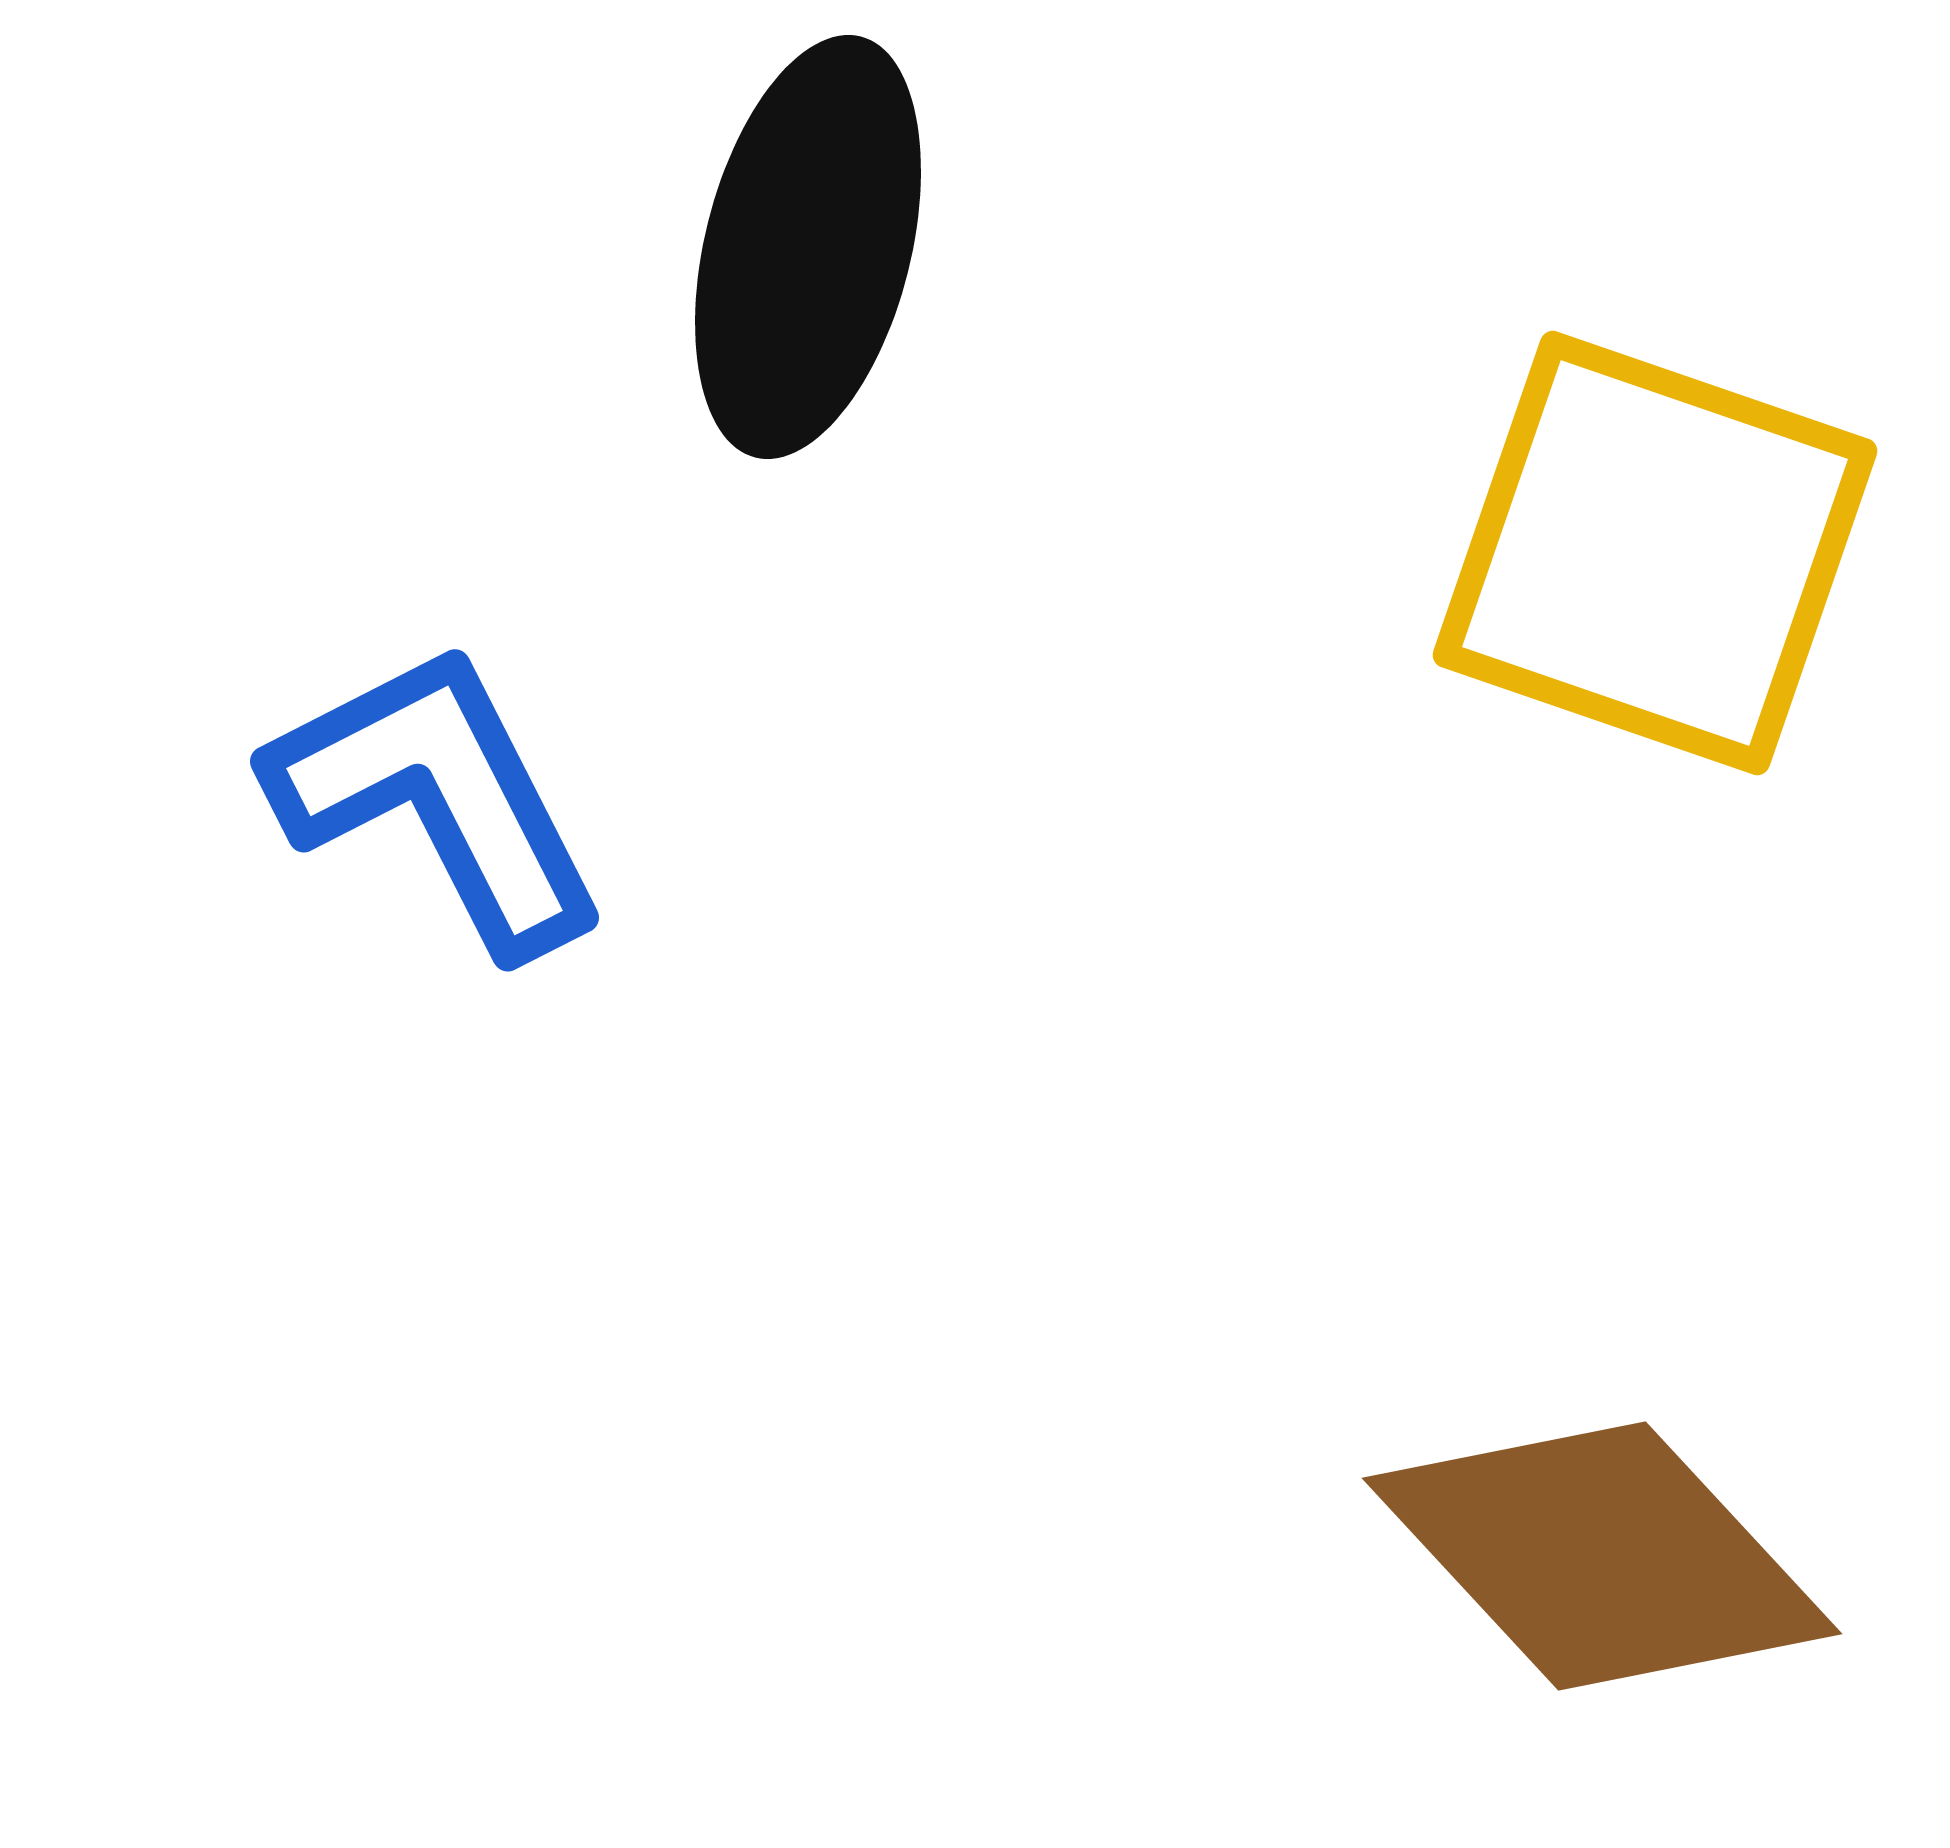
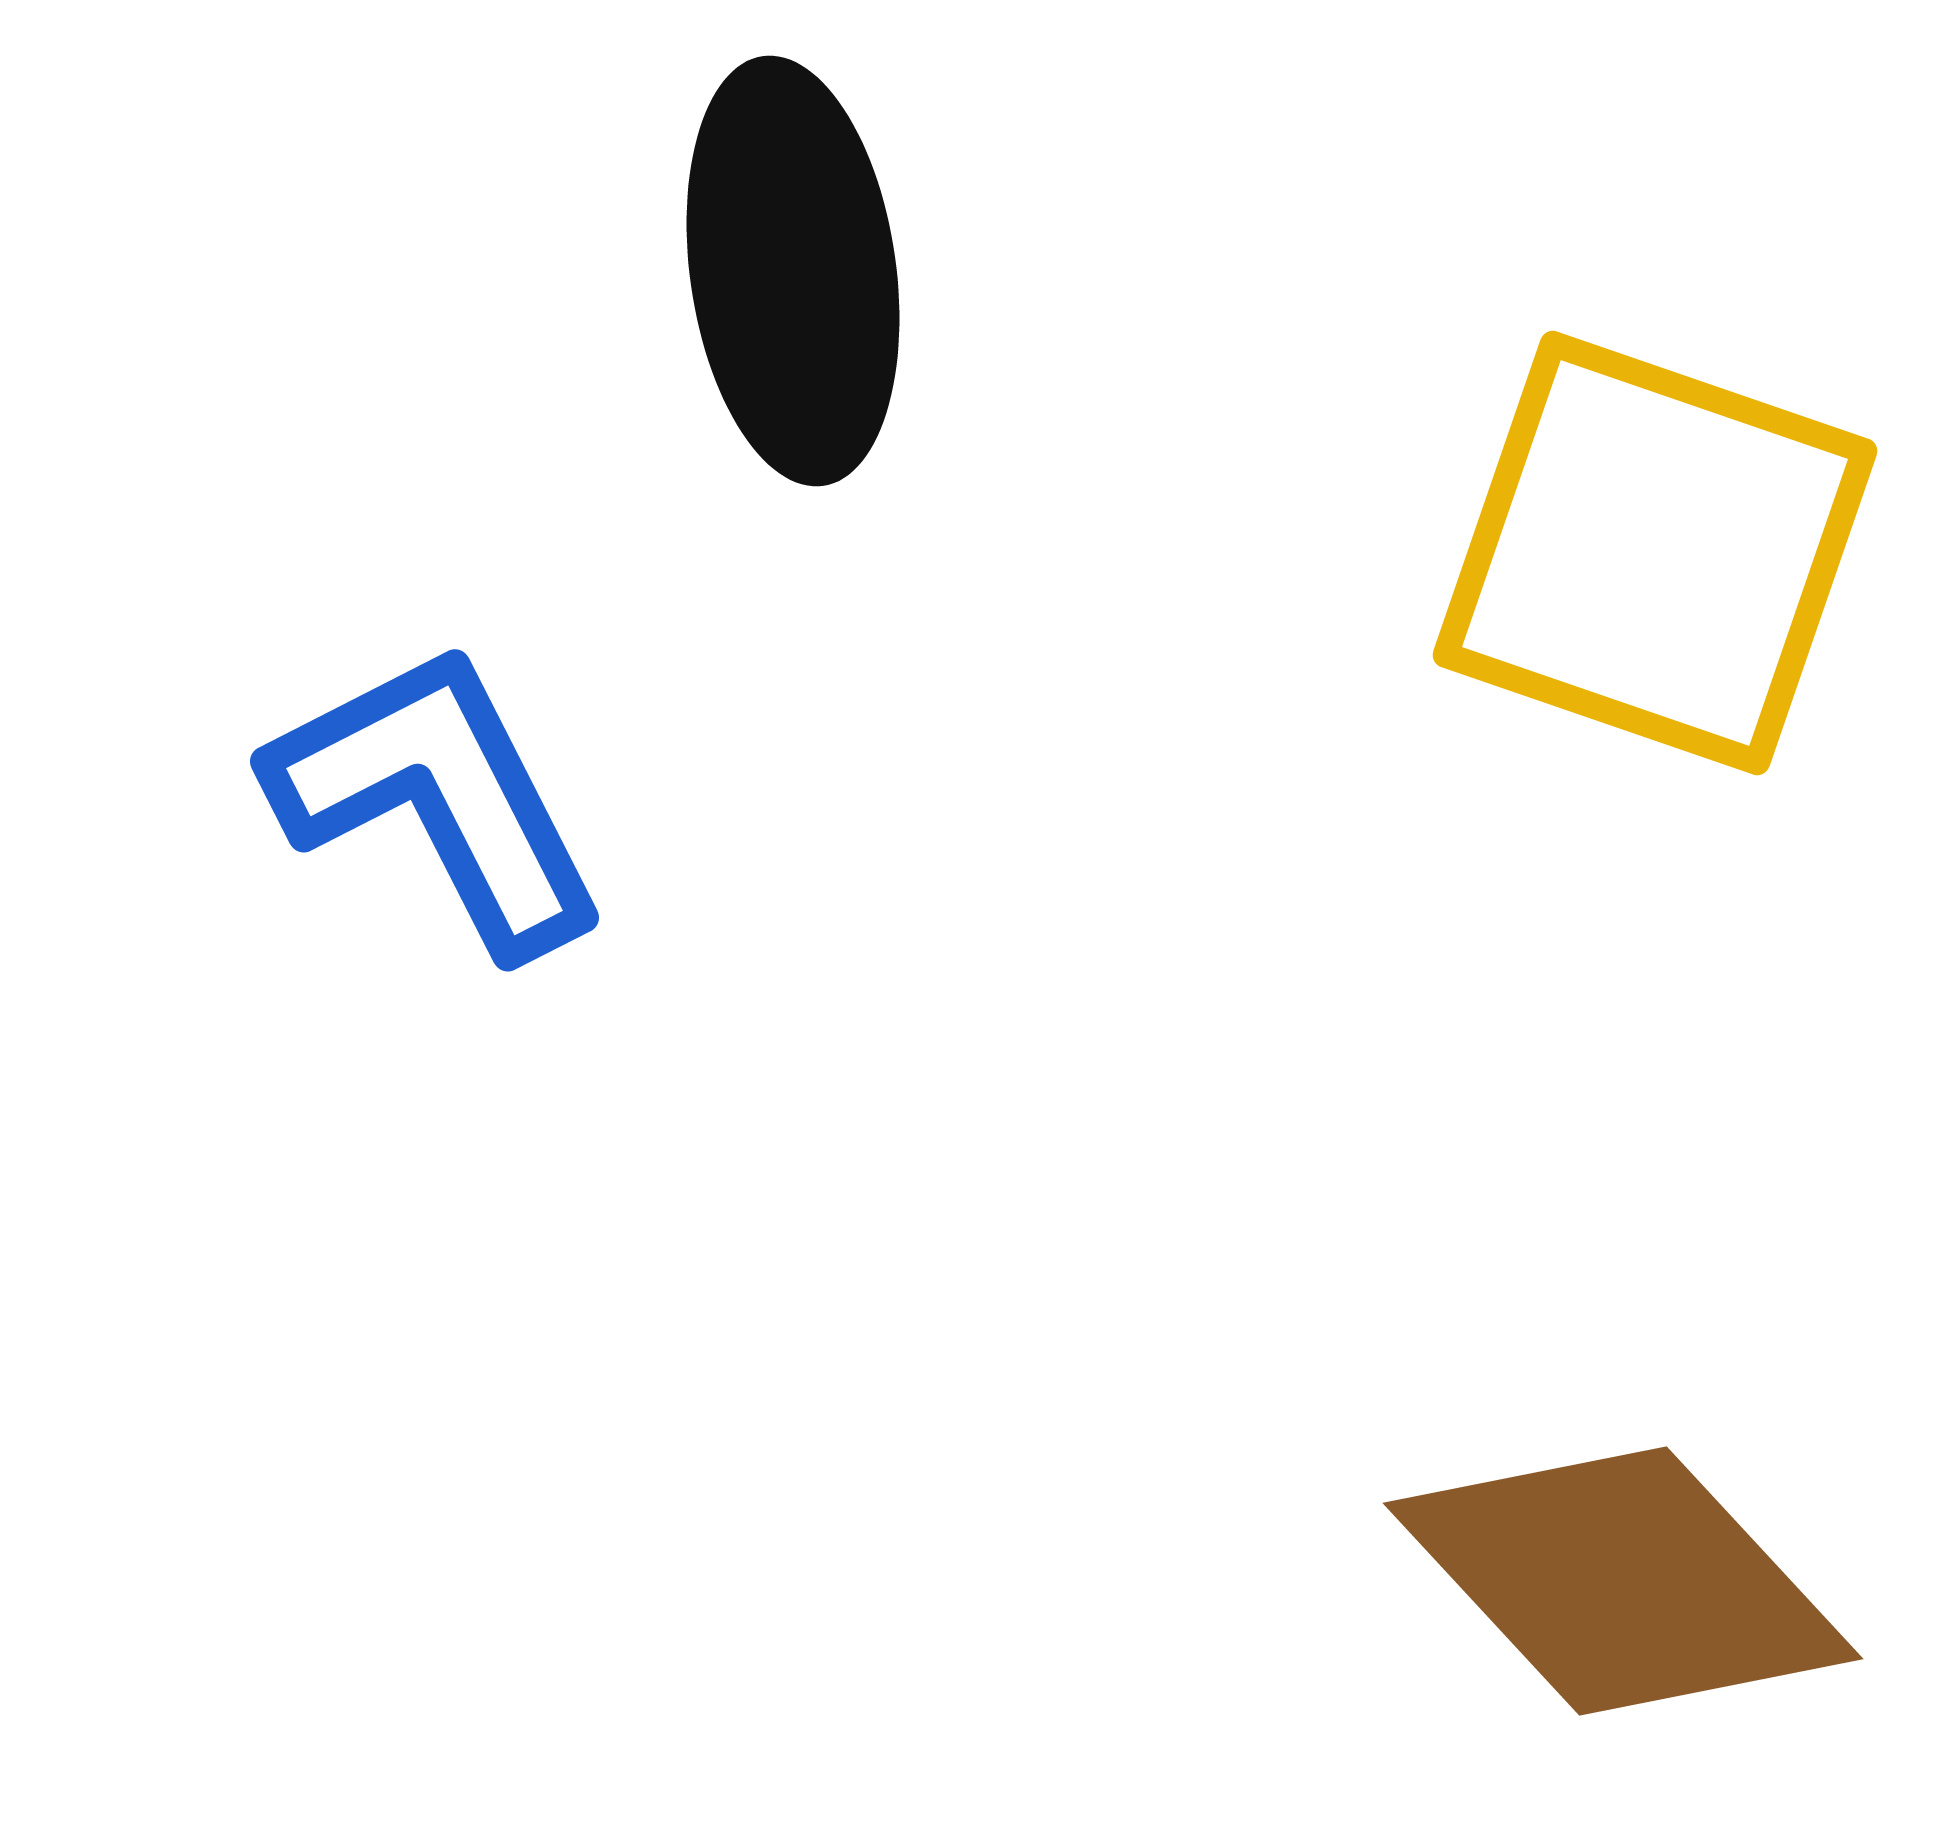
black ellipse: moved 15 px left, 24 px down; rotated 22 degrees counterclockwise
brown diamond: moved 21 px right, 25 px down
